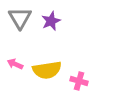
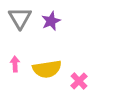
pink arrow: rotated 63 degrees clockwise
yellow semicircle: moved 1 px up
pink cross: rotated 30 degrees clockwise
